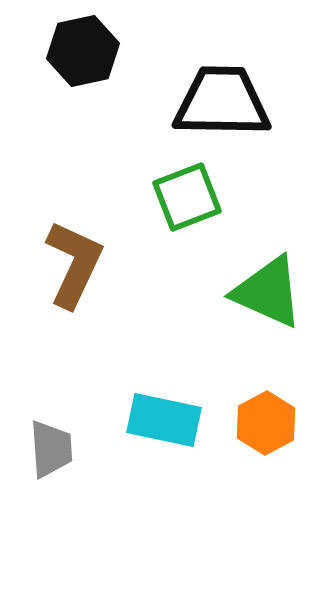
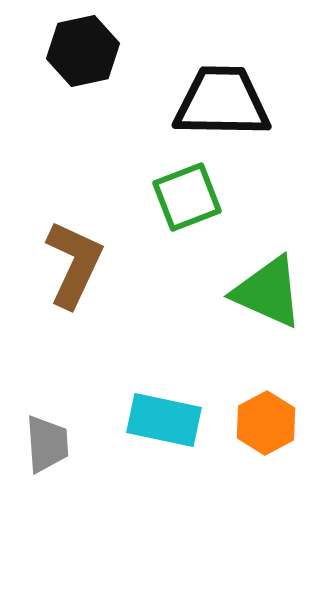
gray trapezoid: moved 4 px left, 5 px up
